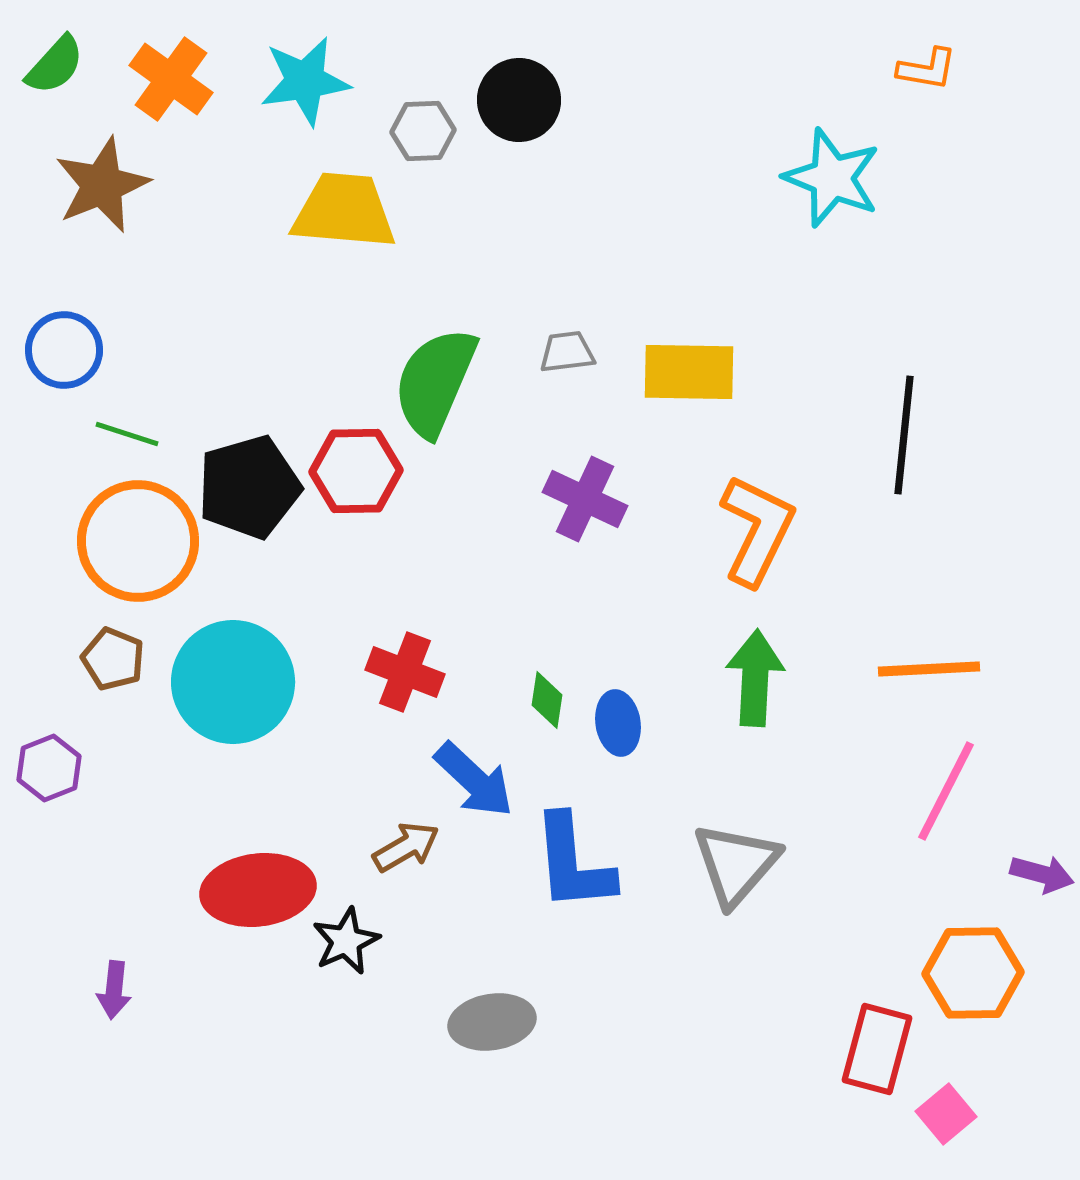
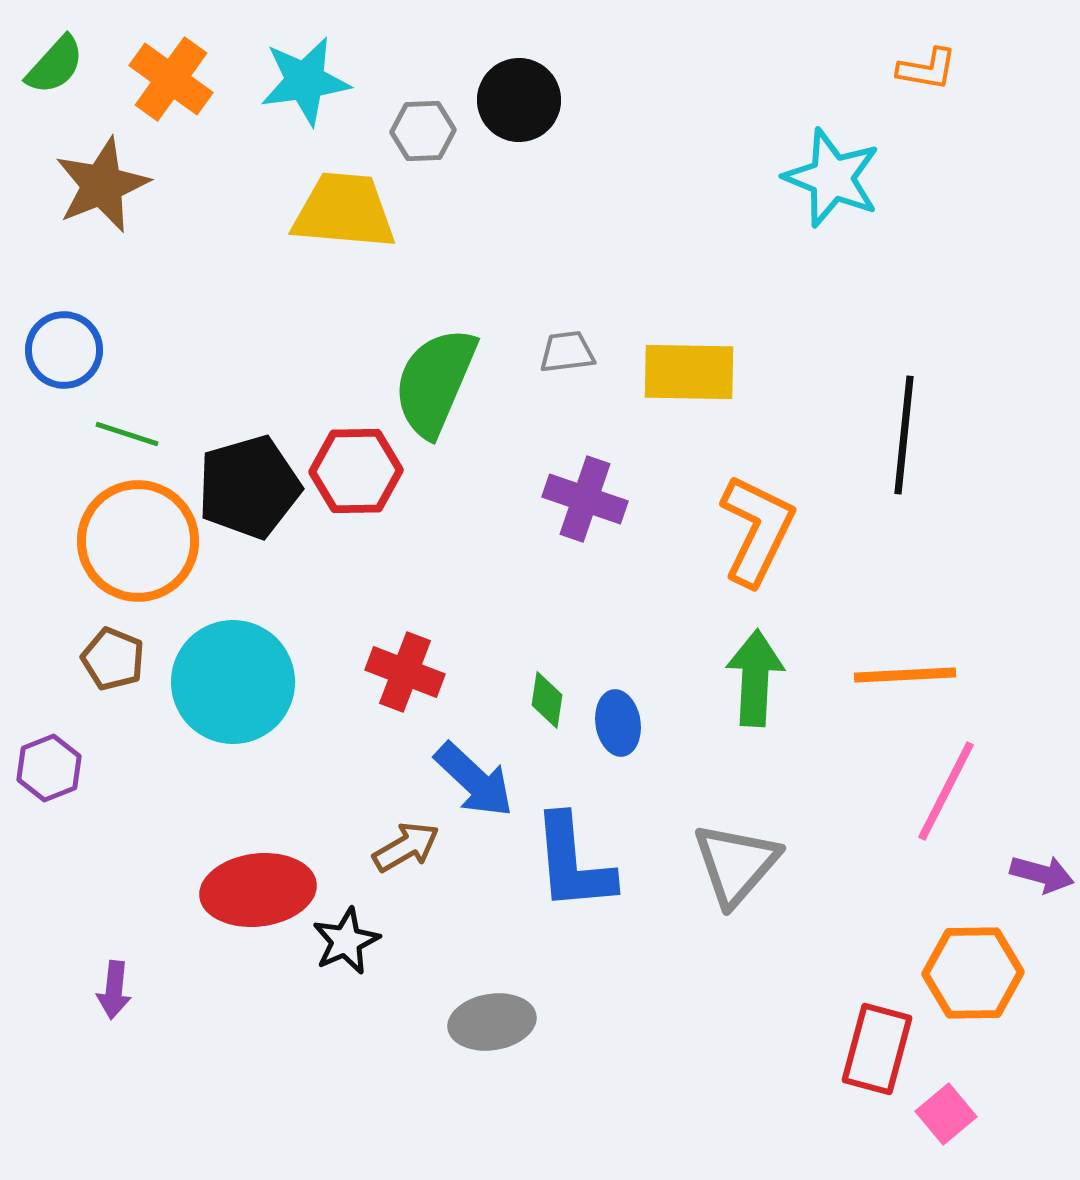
purple cross at (585, 499): rotated 6 degrees counterclockwise
orange line at (929, 669): moved 24 px left, 6 px down
